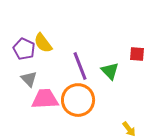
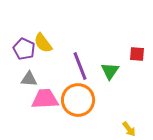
green triangle: rotated 18 degrees clockwise
gray triangle: rotated 42 degrees counterclockwise
